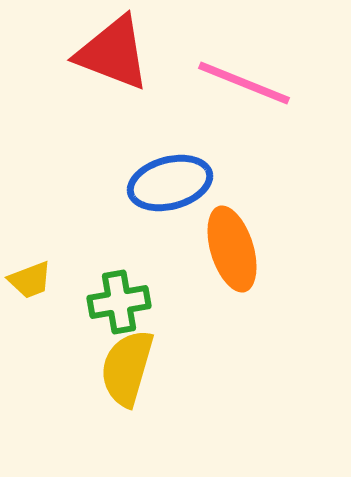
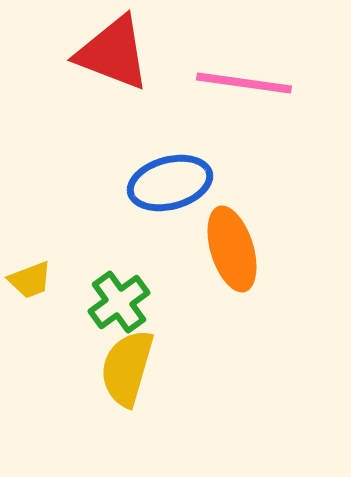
pink line: rotated 14 degrees counterclockwise
green cross: rotated 26 degrees counterclockwise
